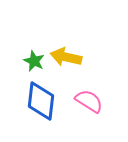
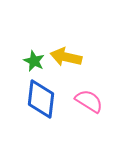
blue diamond: moved 2 px up
